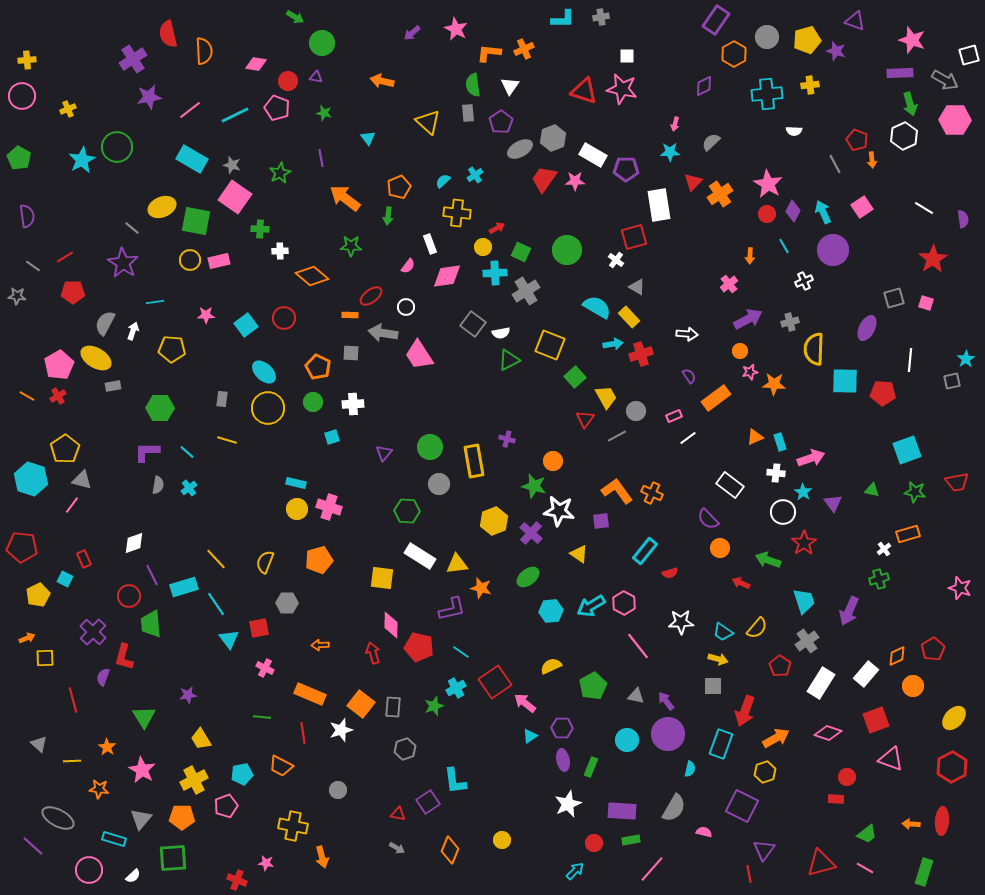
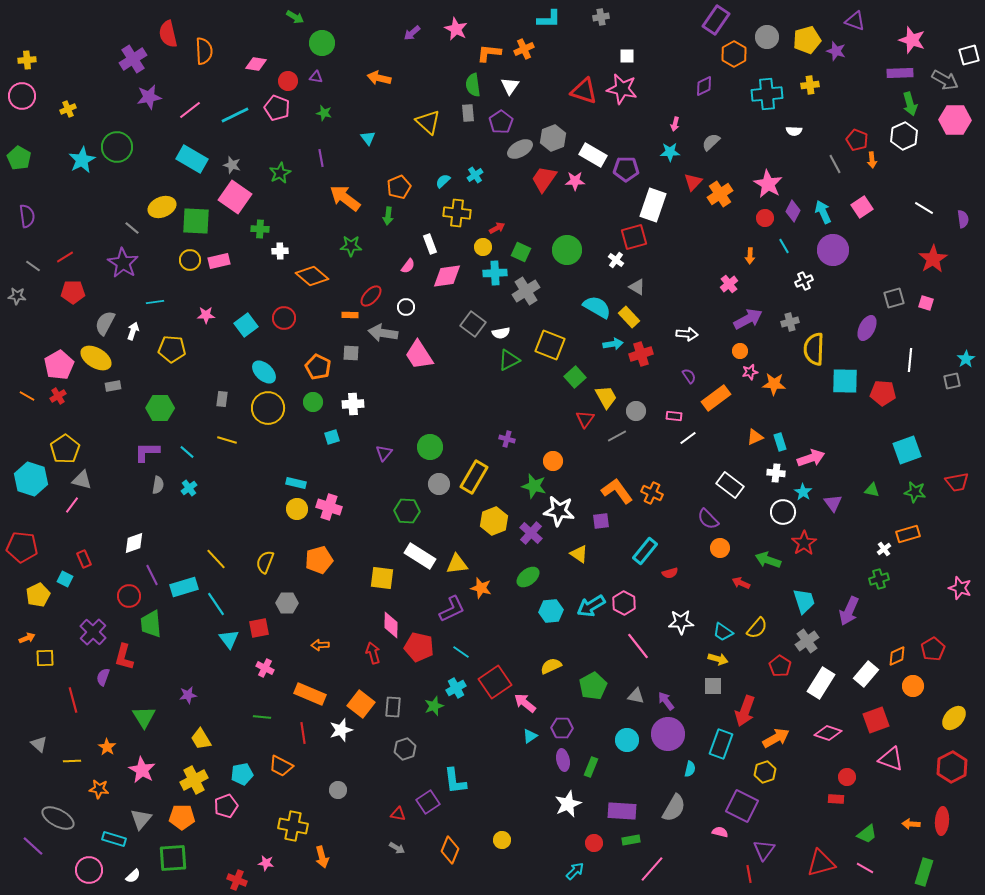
cyan L-shape at (563, 19): moved 14 px left
orange arrow at (382, 81): moved 3 px left, 3 px up
white rectangle at (659, 205): moved 6 px left; rotated 28 degrees clockwise
red circle at (767, 214): moved 2 px left, 4 px down
green square at (196, 221): rotated 8 degrees counterclockwise
red ellipse at (371, 296): rotated 10 degrees counterclockwise
pink rectangle at (674, 416): rotated 28 degrees clockwise
yellow rectangle at (474, 461): moved 16 px down; rotated 40 degrees clockwise
purple L-shape at (452, 609): rotated 12 degrees counterclockwise
pink semicircle at (704, 832): moved 16 px right
